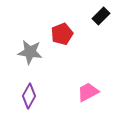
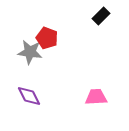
red pentagon: moved 15 px left, 4 px down; rotated 30 degrees counterclockwise
pink trapezoid: moved 8 px right, 5 px down; rotated 25 degrees clockwise
purple diamond: rotated 55 degrees counterclockwise
